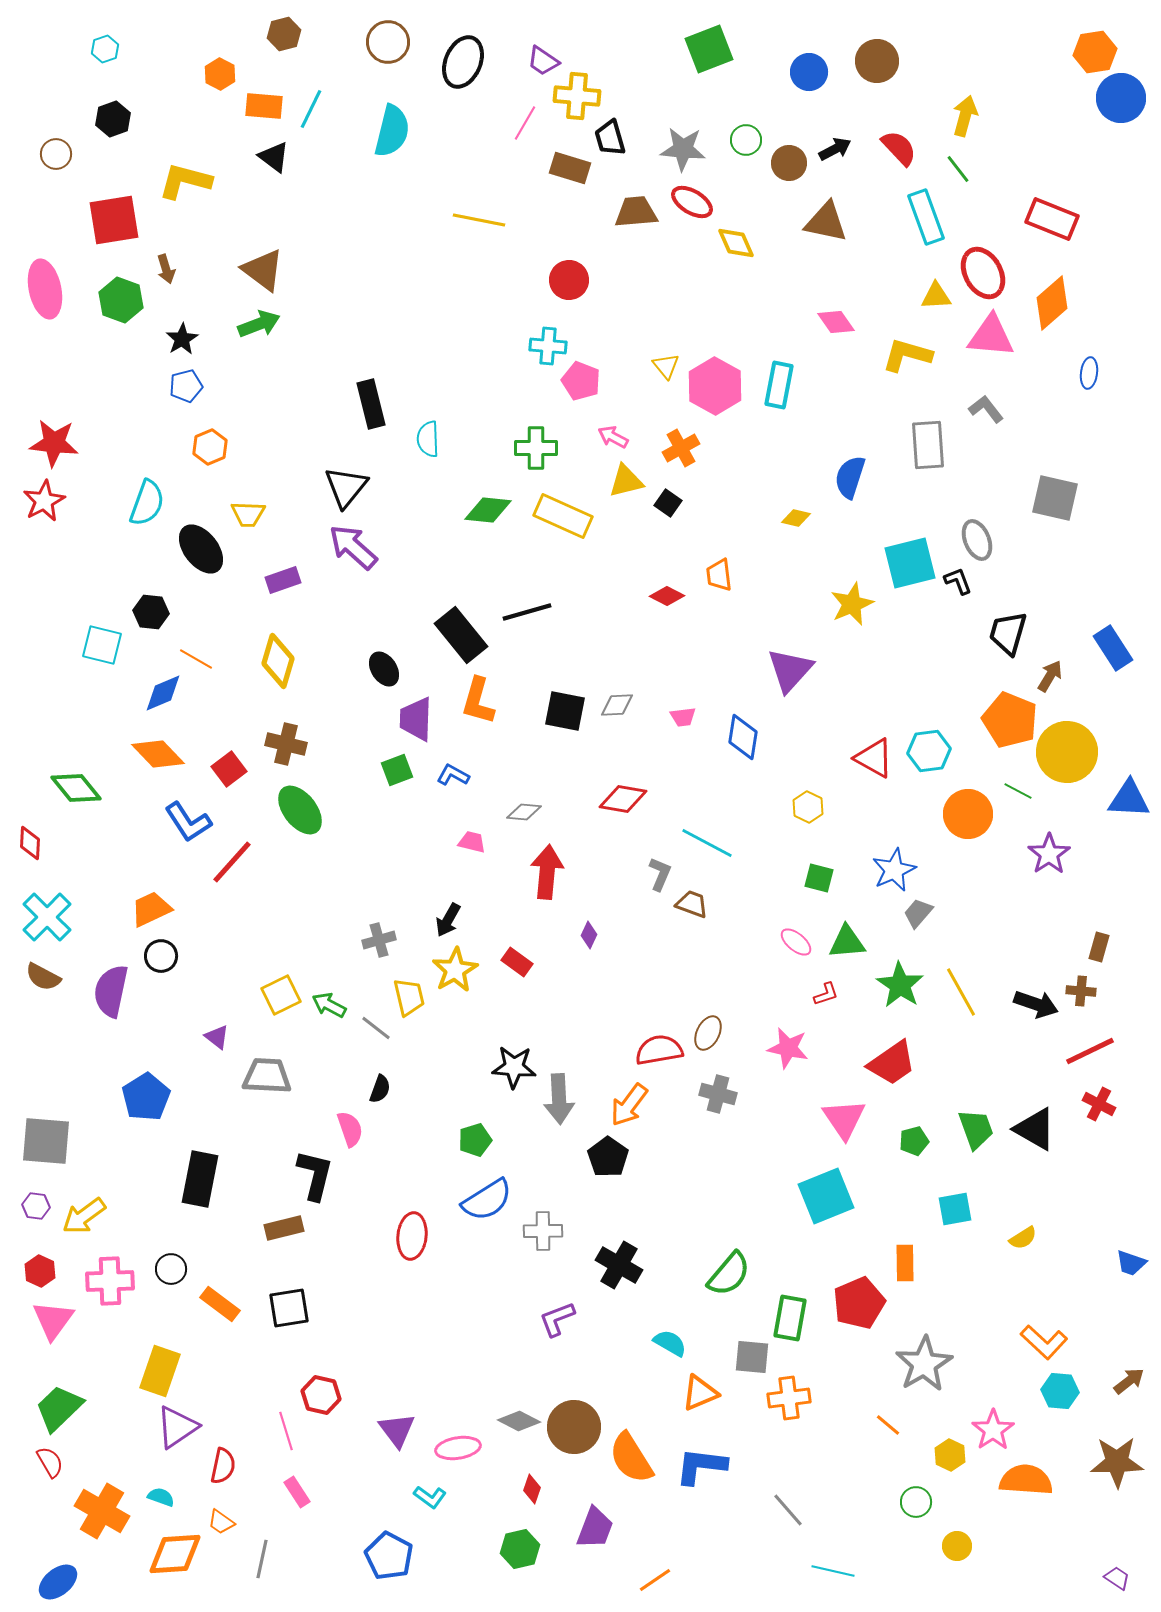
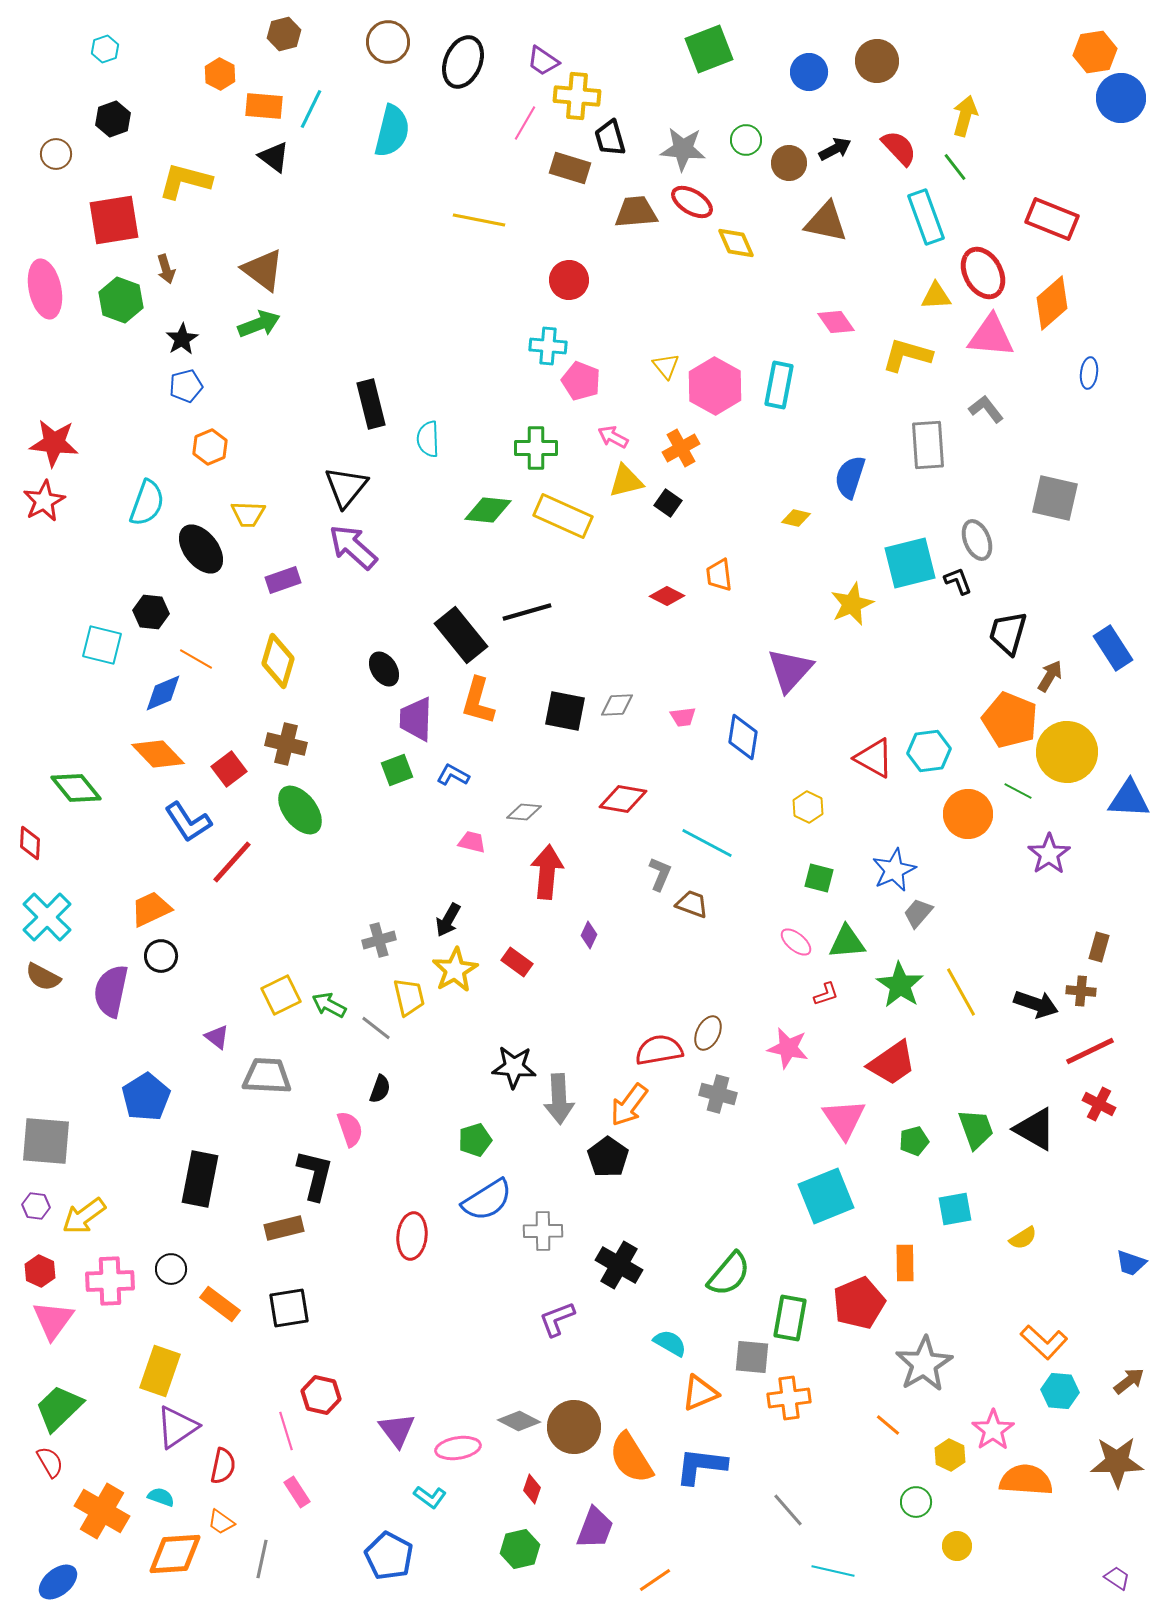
green line at (958, 169): moved 3 px left, 2 px up
